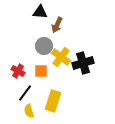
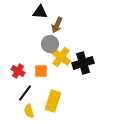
gray circle: moved 6 px right, 2 px up
